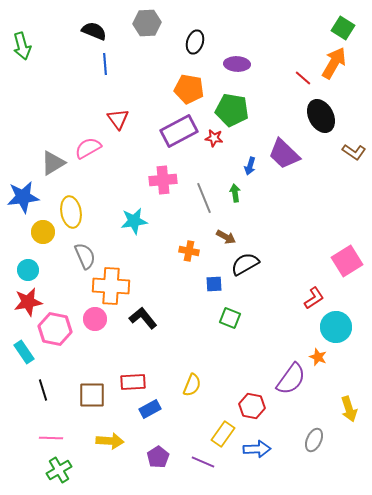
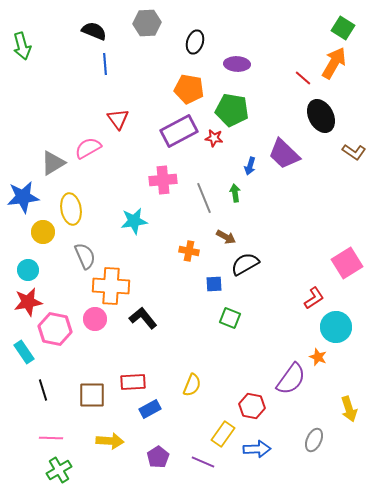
yellow ellipse at (71, 212): moved 3 px up
pink square at (347, 261): moved 2 px down
